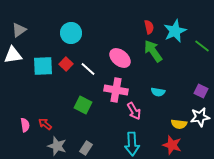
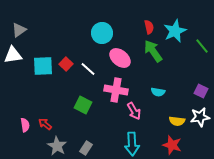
cyan circle: moved 31 px right
green line: rotated 14 degrees clockwise
yellow semicircle: moved 2 px left, 3 px up
gray star: rotated 12 degrees clockwise
